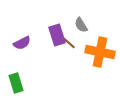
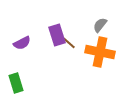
gray semicircle: moved 19 px right; rotated 70 degrees clockwise
